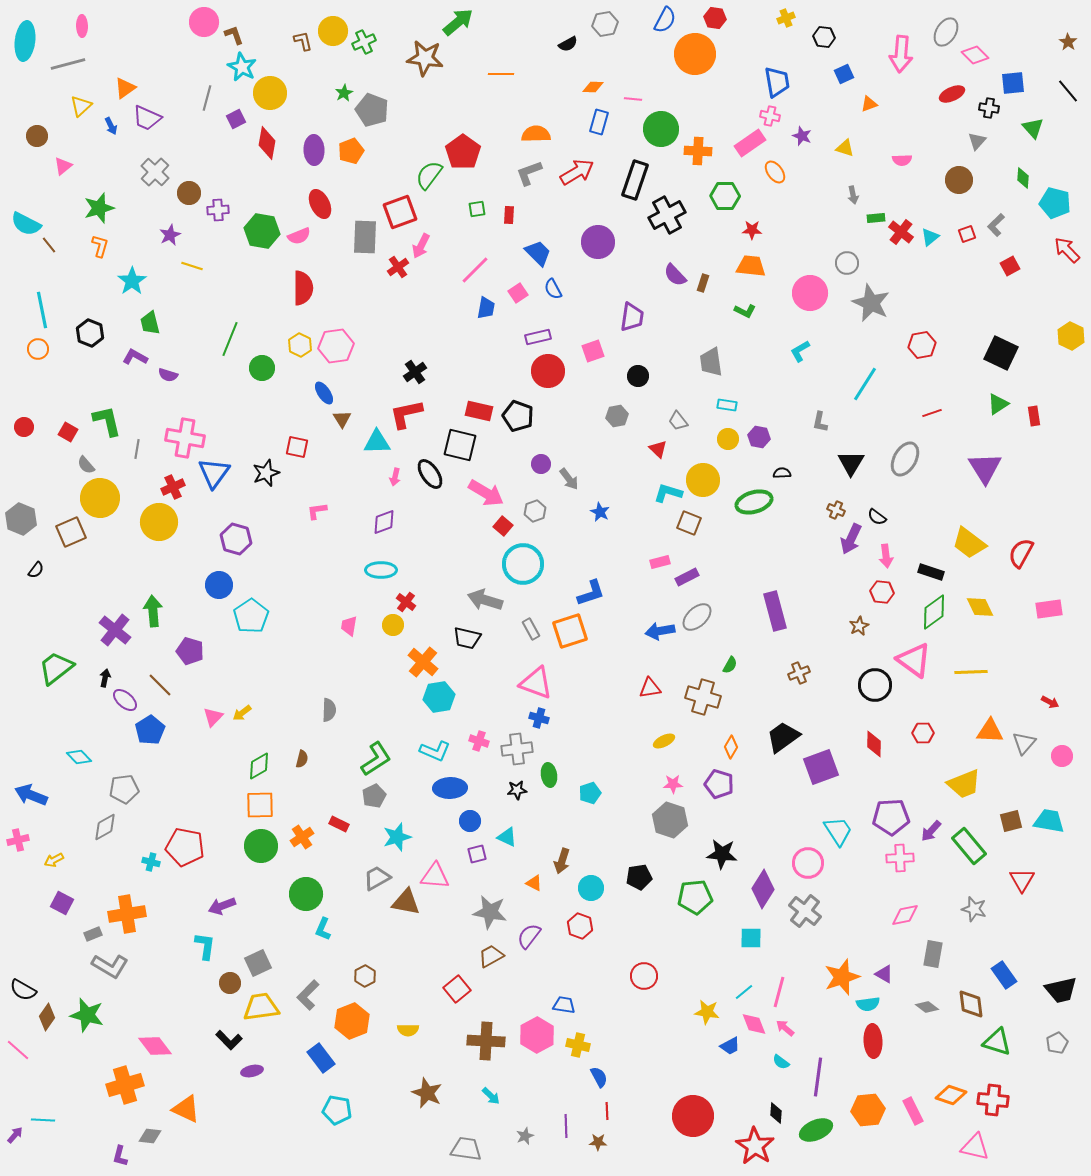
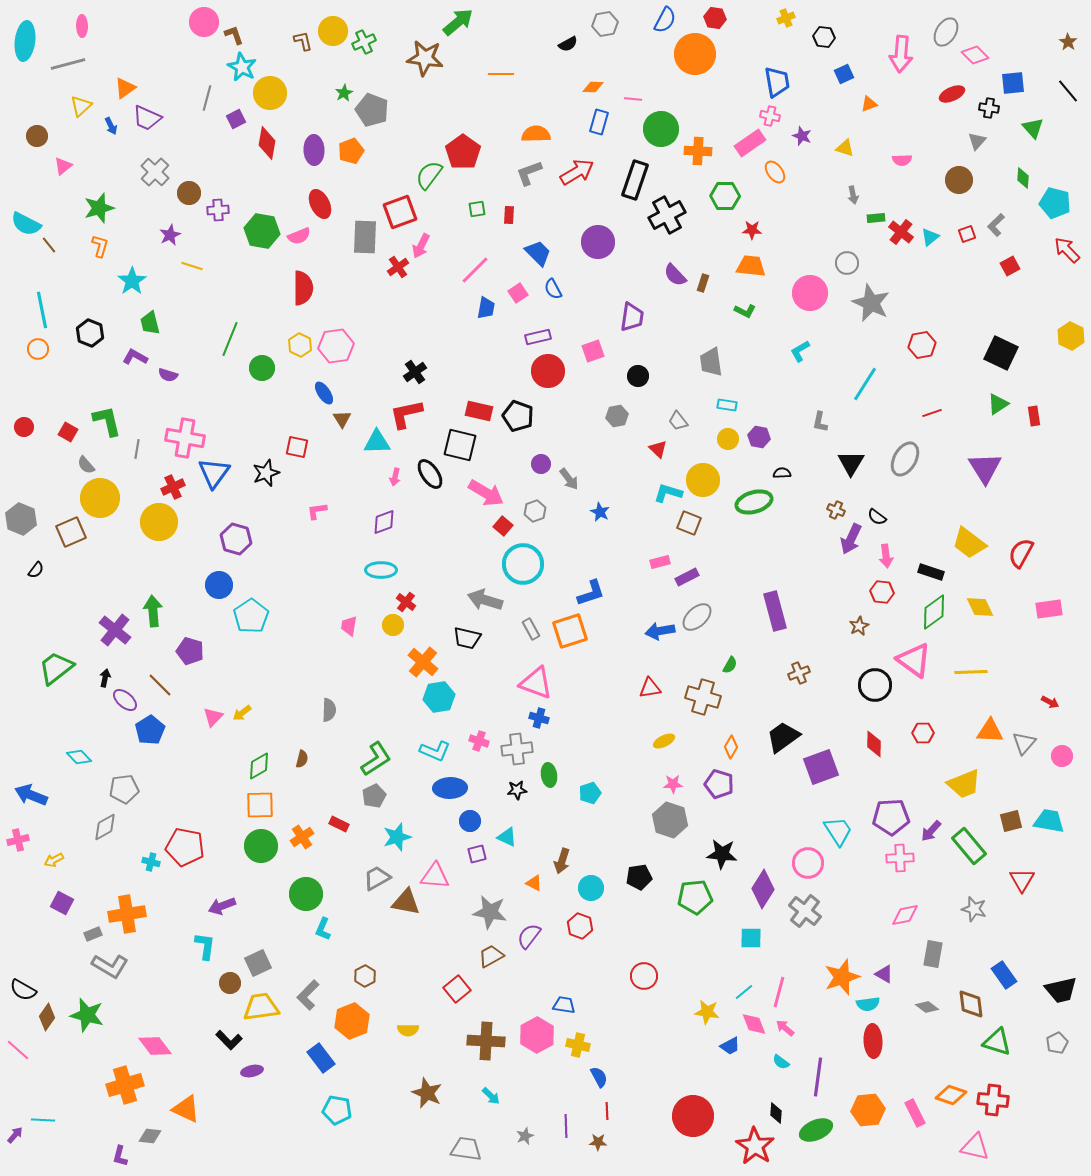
pink rectangle at (913, 1111): moved 2 px right, 2 px down
